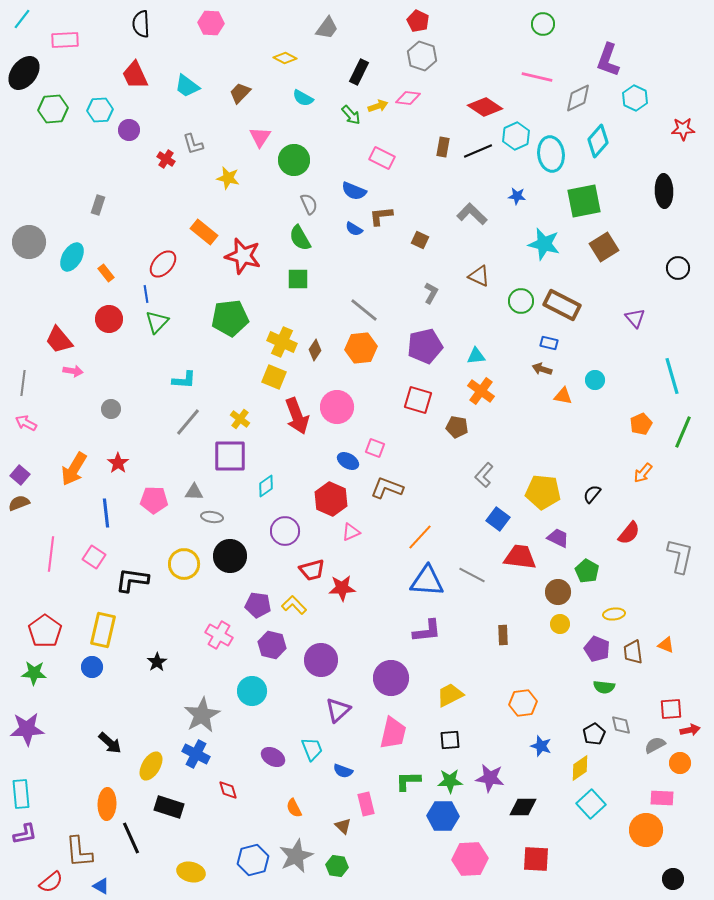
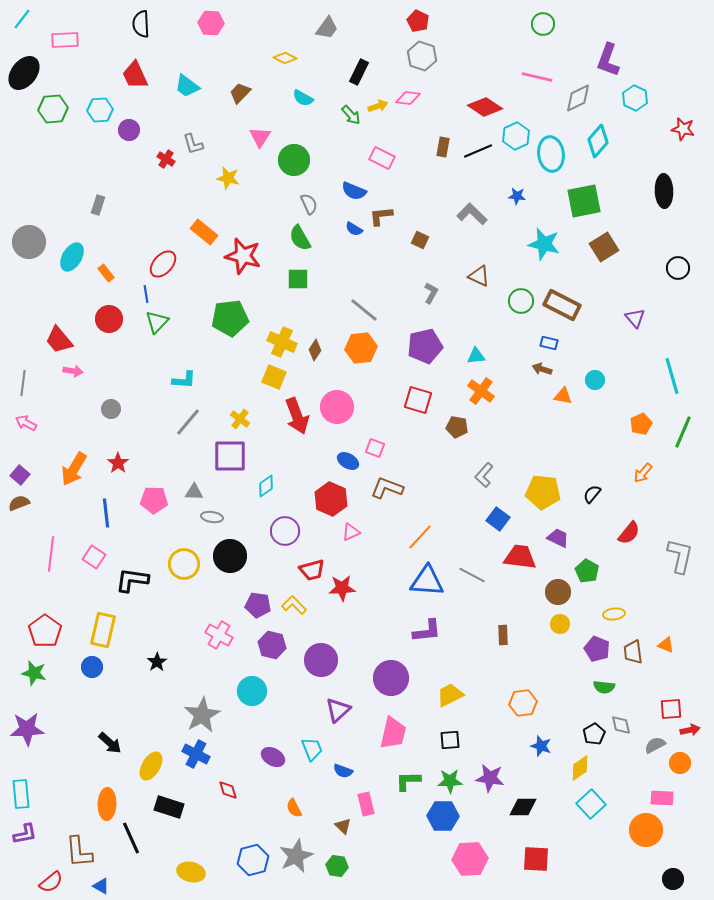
red star at (683, 129): rotated 15 degrees clockwise
green star at (34, 673): rotated 10 degrees clockwise
